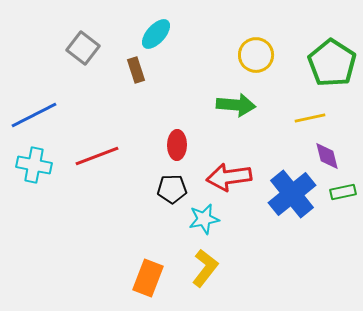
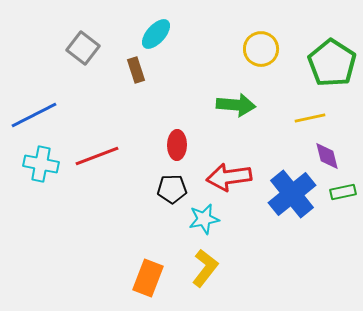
yellow circle: moved 5 px right, 6 px up
cyan cross: moved 7 px right, 1 px up
